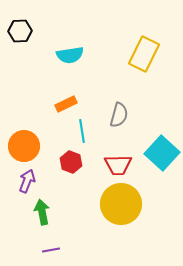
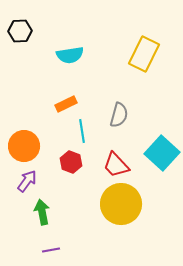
red trapezoid: moved 2 px left; rotated 48 degrees clockwise
purple arrow: rotated 15 degrees clockwise
